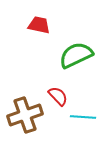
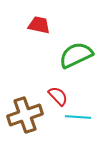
cyan line: moved 5 px left
